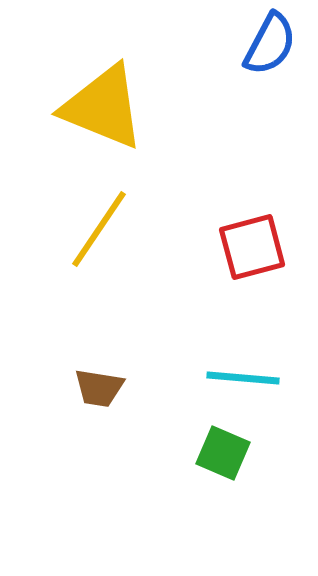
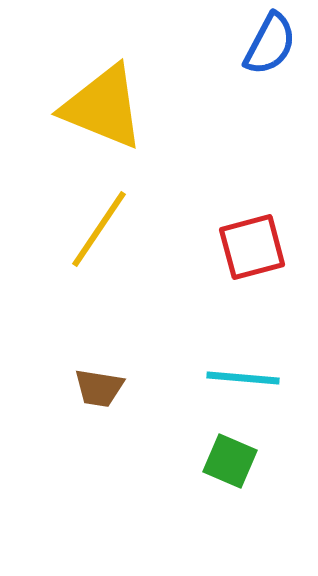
green square: moved 7 px right, 8 px down
